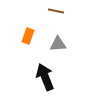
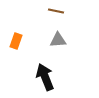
orange rectangle: moved 12 px left, 5 px down
gray triangle: moved 4 px up
